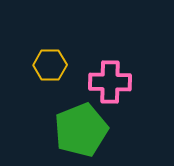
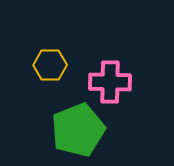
green pentagon: moved 3 px left
